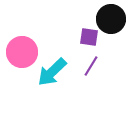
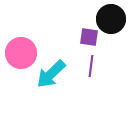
pink circle: moved 1 px left, 1 px down
purple line: rotated 25 degrees counterclockwise
cyan arrow: moved 1 px left, 2 px down
